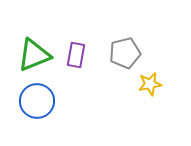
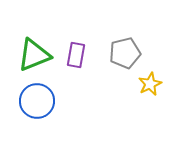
yellow star: rotated 15 degrees counterclockwise
